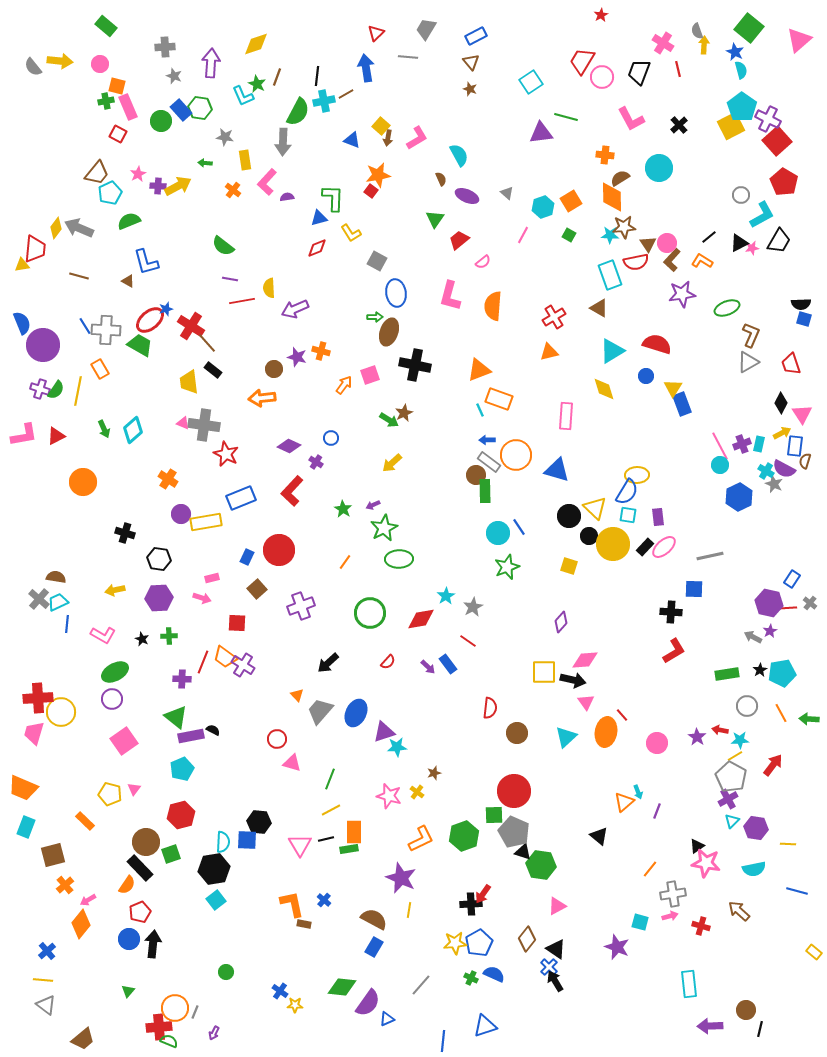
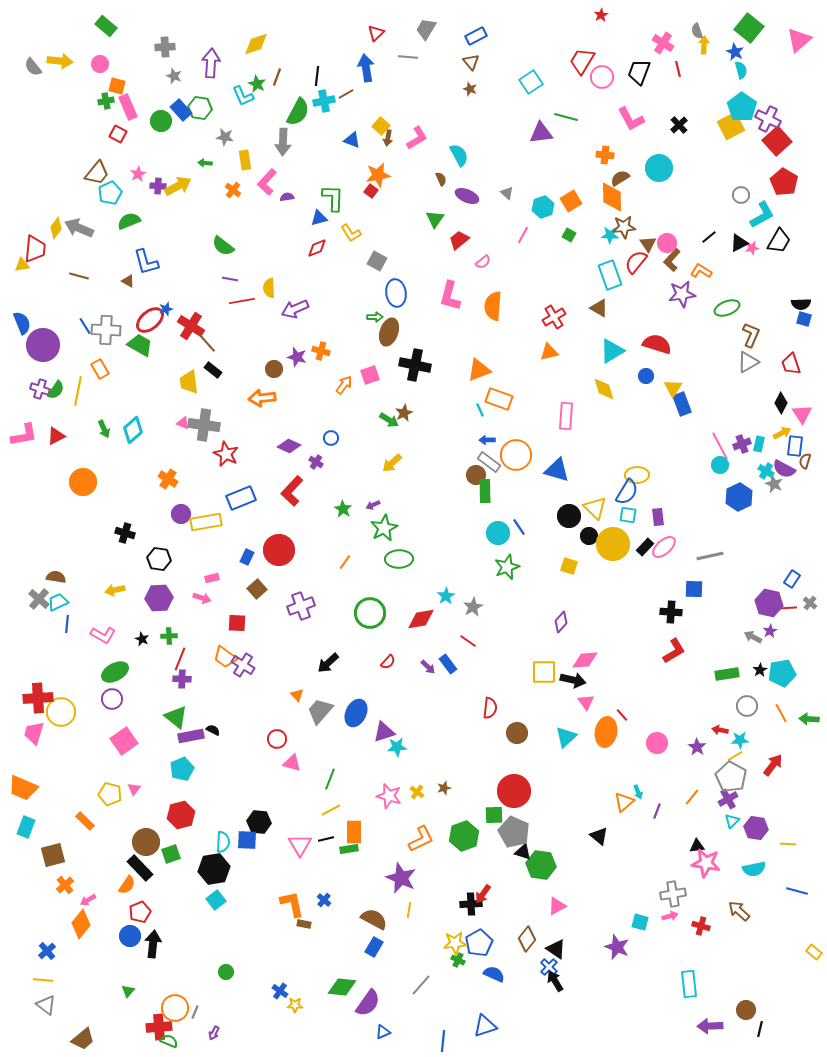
orange L-shape at (702, 261): moved 1 px left, 10 px down
red semicircle at (636, 262): rotated 140 degrees clockwise
red line at (203, 662): moved 23 px left, 3 px up
purple star at (697, 737): moved 10 px down
brown star at (434, 773): moved 10 px right, 15 px down
black triangle at (697, 846): rotated 28 degrees clockwise
orange line at (650, 869): moved 42 px right, 72 px up
blue circle at (129, 939): moved 1 px right, 3 px up
green cross at (471, 978): moved 13 px left, 18 px up
blue triangle at (387, 1019): moved 4 px left, 13 px down
